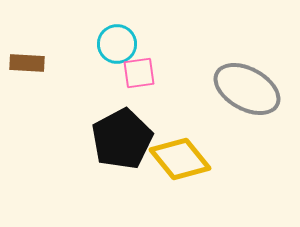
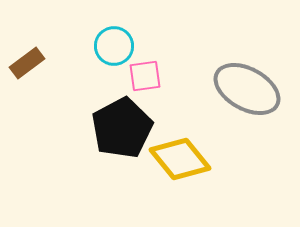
cyan circle: moved 3 px left, 2 px down
brown rectangle: rotated 40 degrees counterclockwise
pink square: moved 6 px right, 3 px down
black pentagon: moved 11 px up
